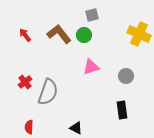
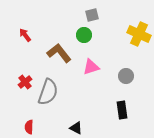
brown L-shape: moved 19 px down
